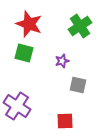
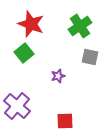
red star: moved 2 px right
green square: rotated 36 degrees clockwise
purple star: moved 4 px left, 15 px down
gray square: moved 12 px right, 28 px up
purple cross: rotated 8 degrees clockwise
